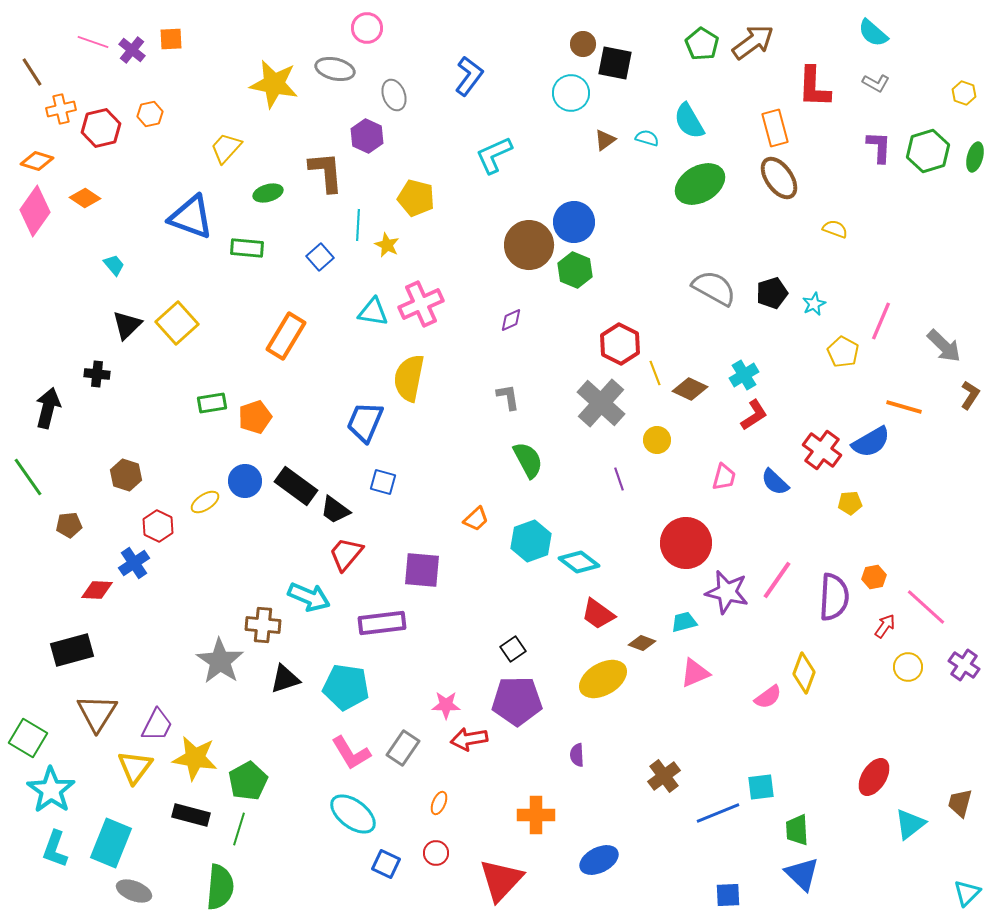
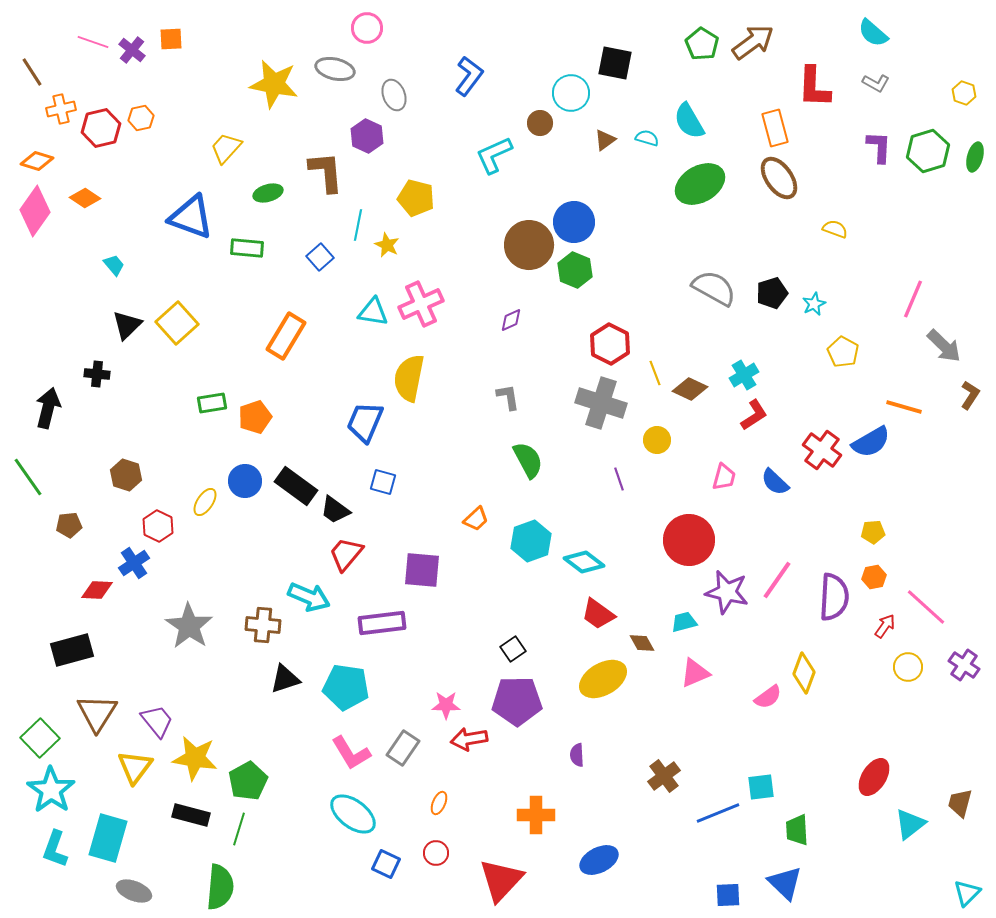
brown circle at (583, 44): moved 43 px left, 79 px down
orange hexagon at (150, 114): moved 9 px left, 4 px down
cyan line at (358, 225): rotated 8 degrees clockwise
pink line at (881, 321): moved 32 px right, 22 px up
red hexagon at (620, 344): moved 10 px left
gray cross at (601, 403): rotated 24 degrees counterclockwise
yellow ellipse at (205, 502): rotated 24 degrees counterclockwise
yellow pentagon at (850, 503): moved 23 px right, 29 px down
red circle at (686, 543): moved 3 px right, 3 px up
cyan diamond at (579, 562): moved 5 px right
brown diamond at (642, 643): rotated 40 degrees clockwise
gray star at (220, 661): moved 31 px left, 35 px up
purple trapezoid at (157, 725): moved 4 px up; rotated 66 degrees counterclockwise
green square at (28, 738): moved 12 px right; rotated 15 degrees clockwise
cyan rectangle at (111, 843): moved 3 px left, 5 px up; rotated 6 degrees counterclockwise
blue triangle at (802, 874): moved 17 px left, 9 px down
